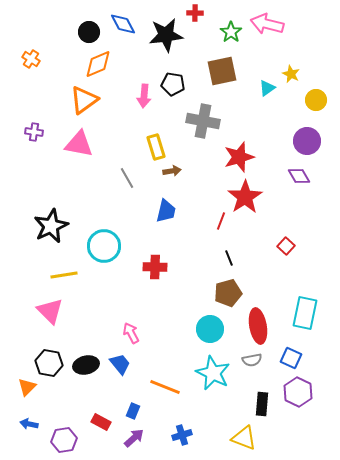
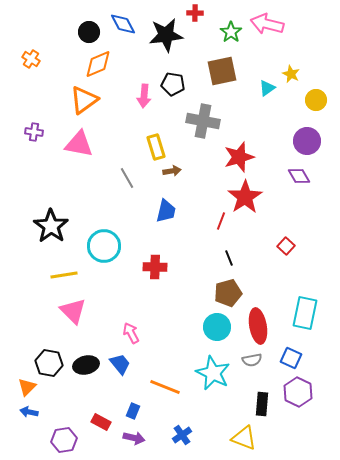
black star at (51, 226): rotated 12 degrees counterclockwise
pink triangle at (50, 311): moved 23 px right
cyan circle at (210, 329): moved 7 px right, 2 px up
blue arrow at (29, 424): moved 12 px up
blue cross at (182, 435): rotated 18 degrees counterclockwise
purple arrow at (134, 438): rotated 55 degrees clockwise
